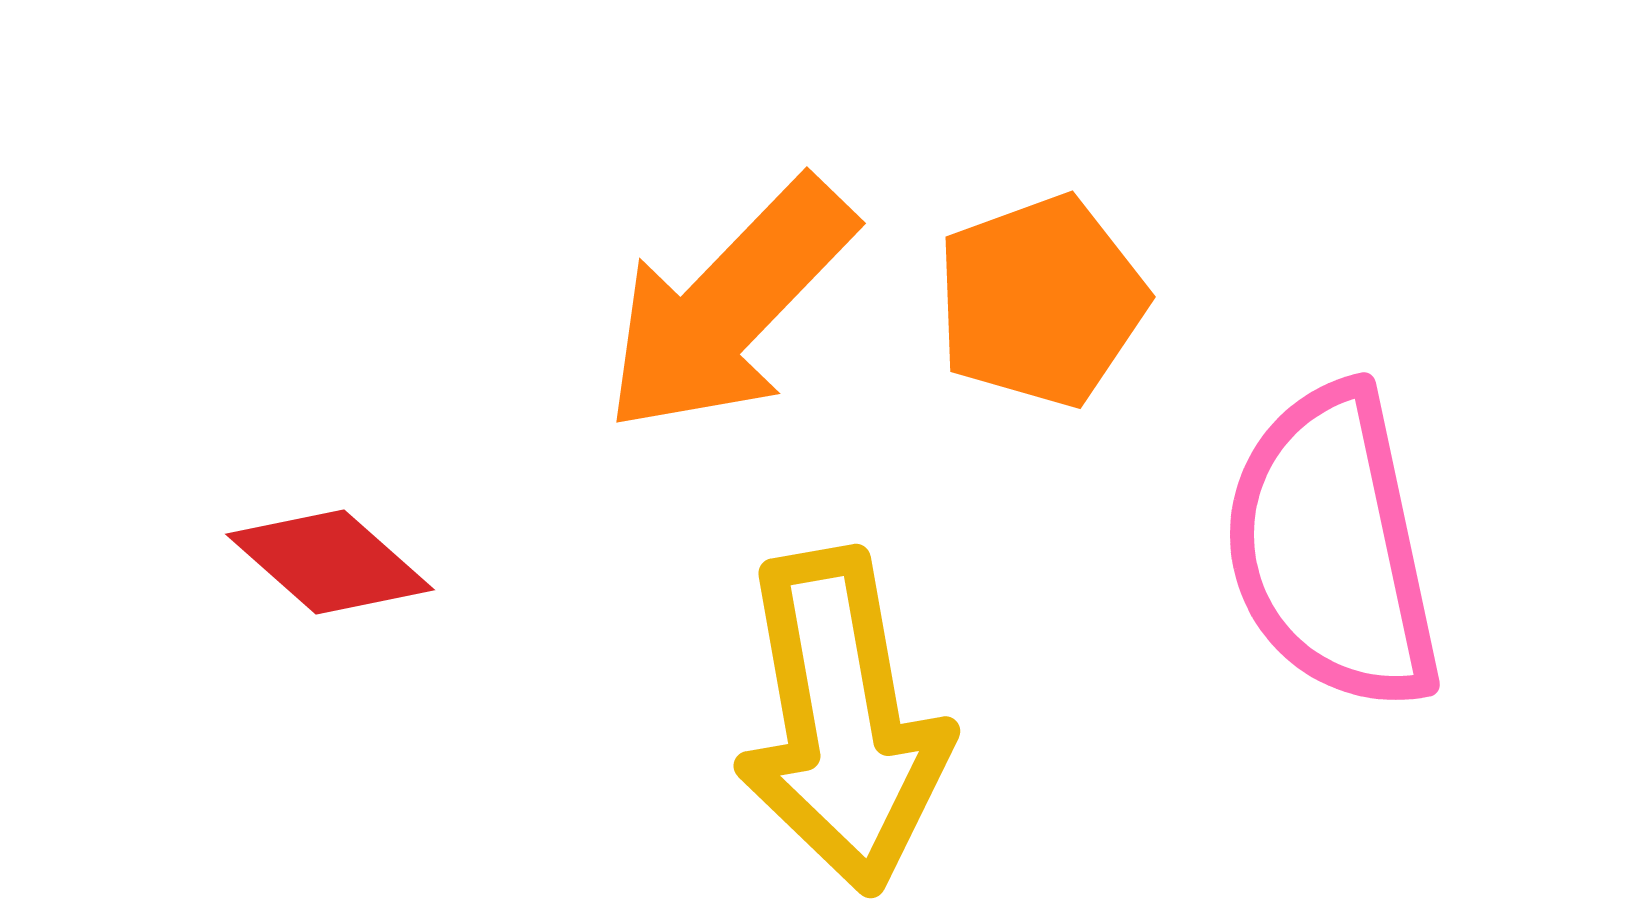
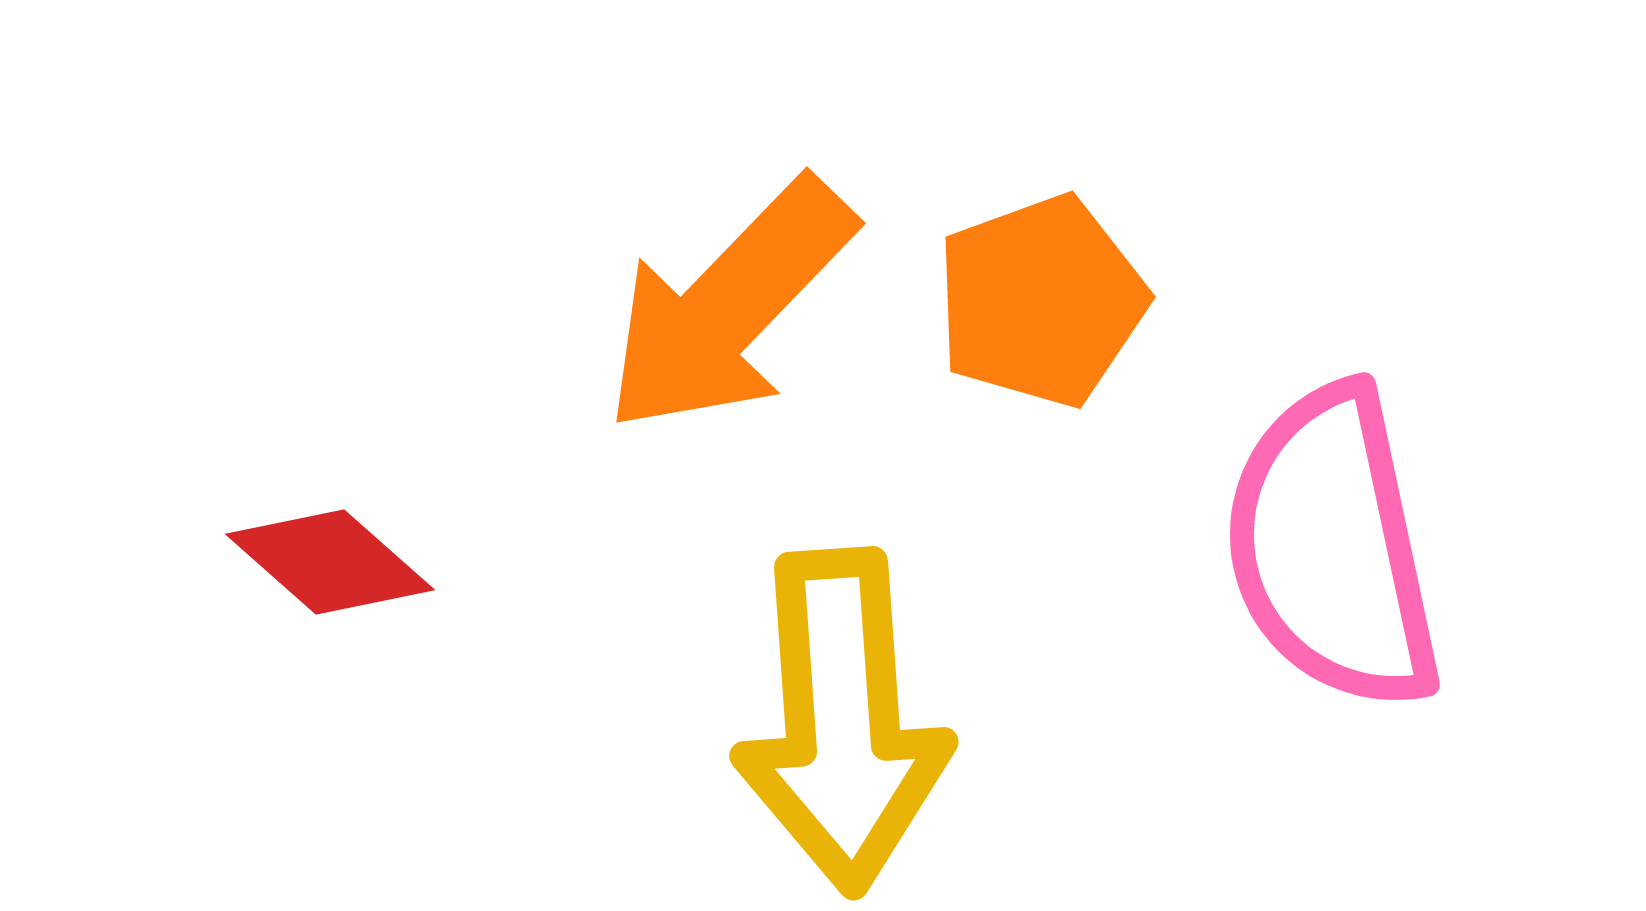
yellow arrow: rotated 6 degrees clockwise
